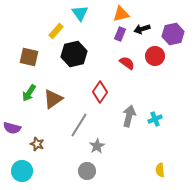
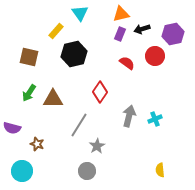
brown triangle: rotated 35 degrees clockwise
